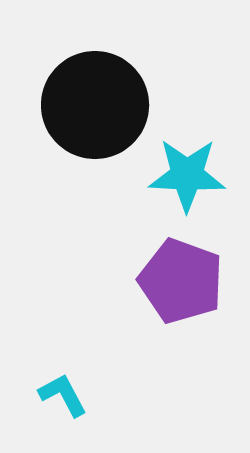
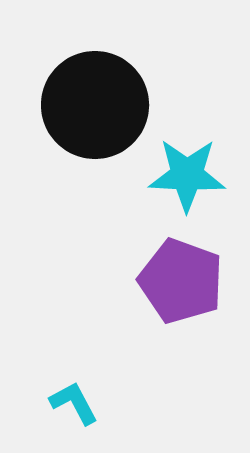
cyan L-shape: moved 11 px right, 8 px down
